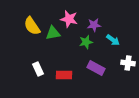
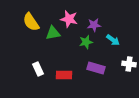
yellow semicircle: moved 1 px left, 4 px up
white cross: moved 1 px right, 1 px down
purple rectangle: rotated 12 degrees counterclockwise
